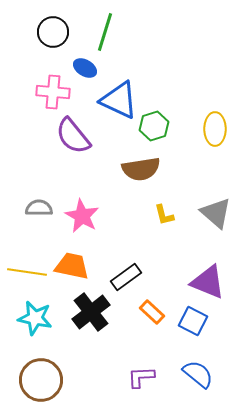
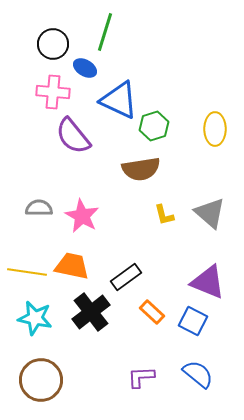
black circle: moved 12 px down
gray triangle: moved 6 px left
